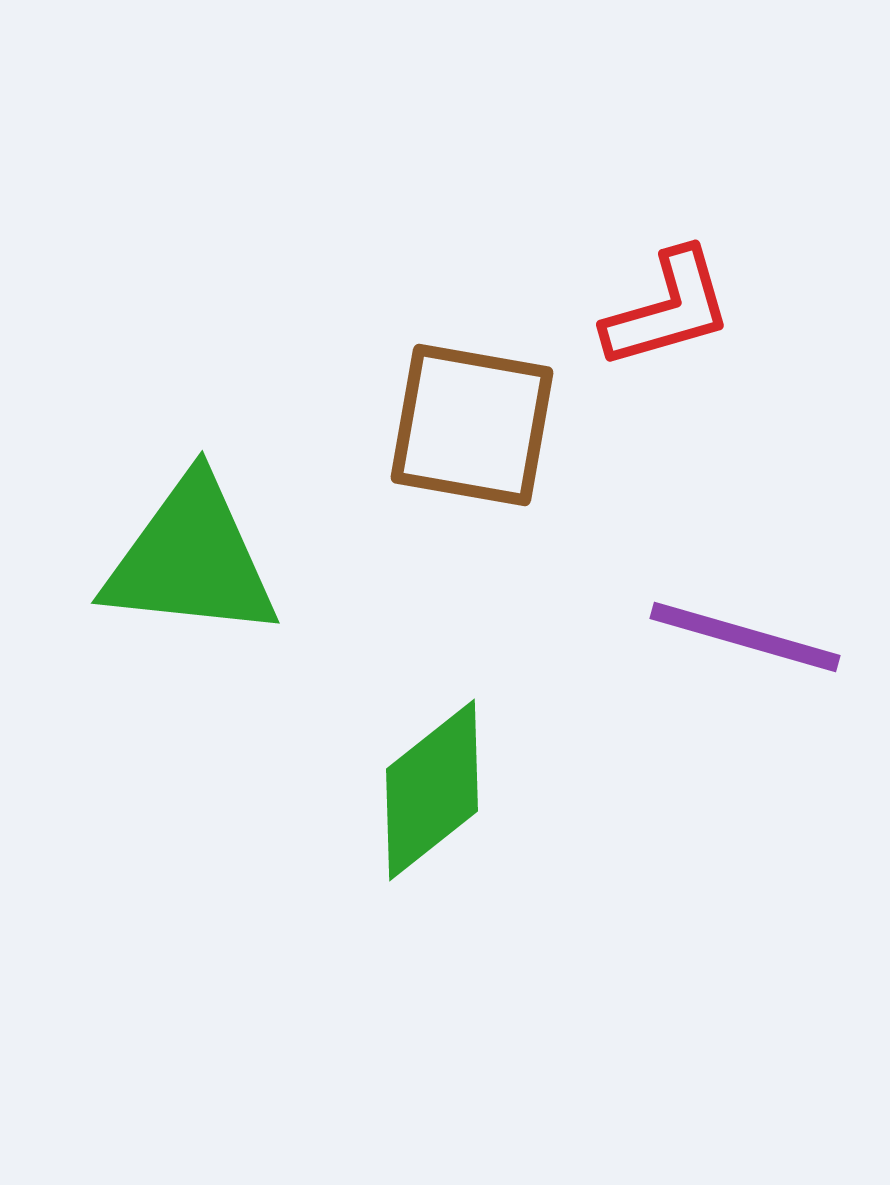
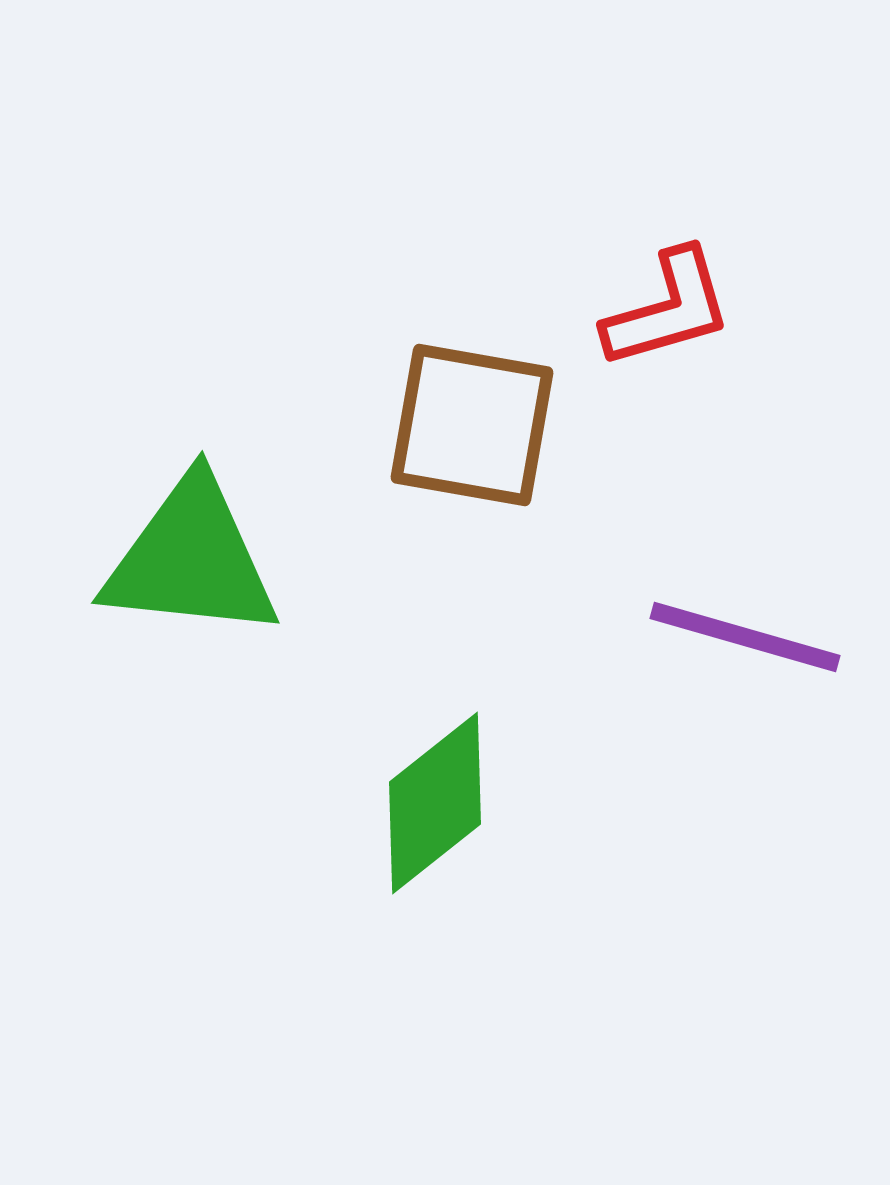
green diamond: moved 3 px right, 13 px down
